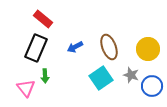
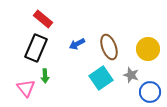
blue arrow: moved 2 px right, 3 px up
blue circle: moved 2 px left, 6 px down
